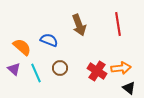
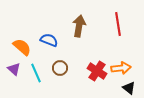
brown arrow: moved 1 px down; rotated 150 degrees counterclockwise
